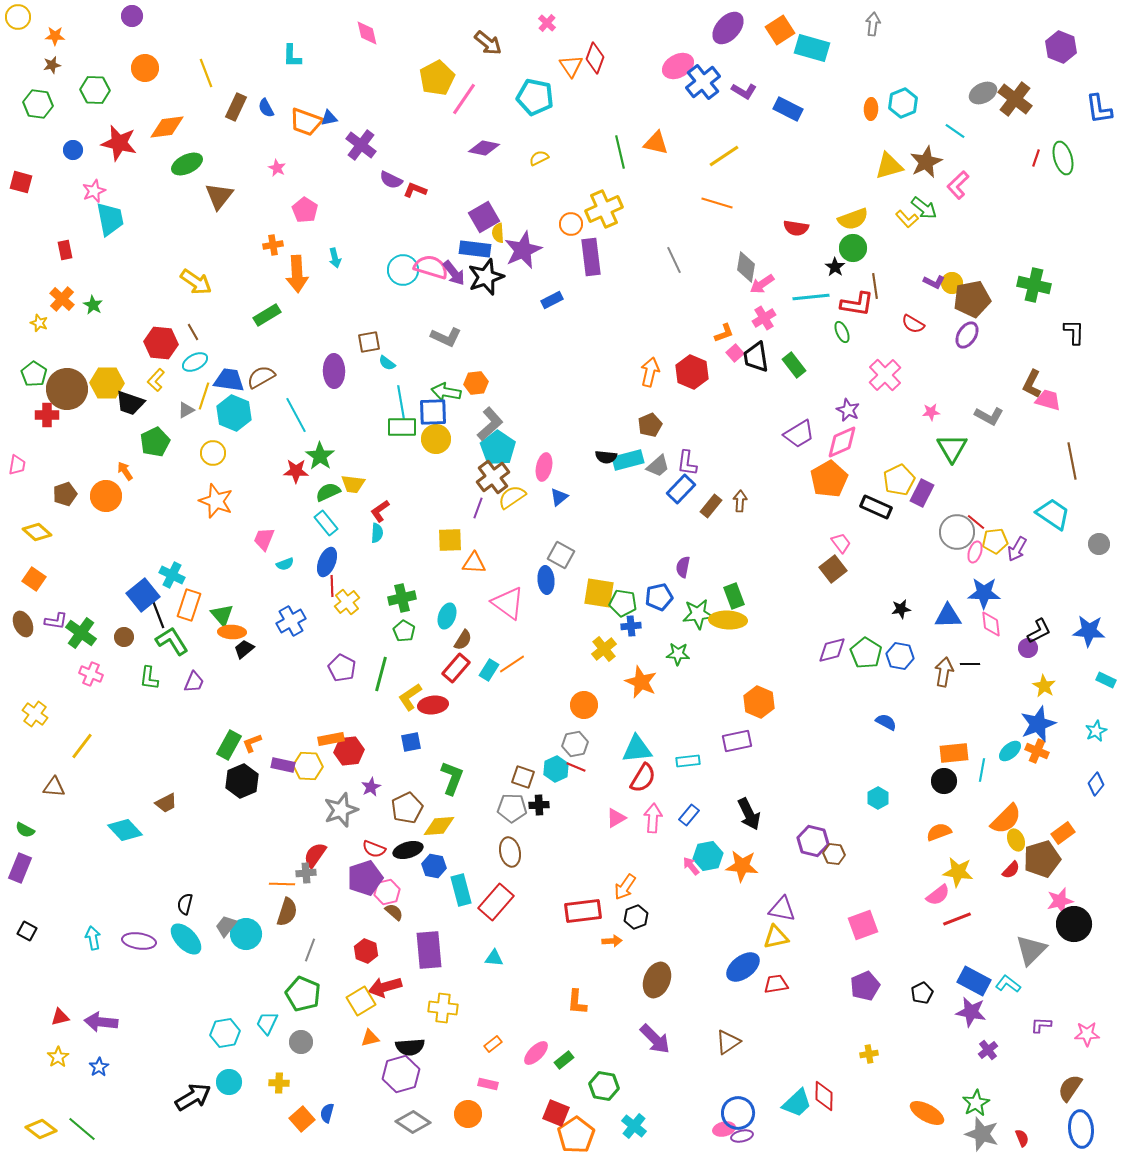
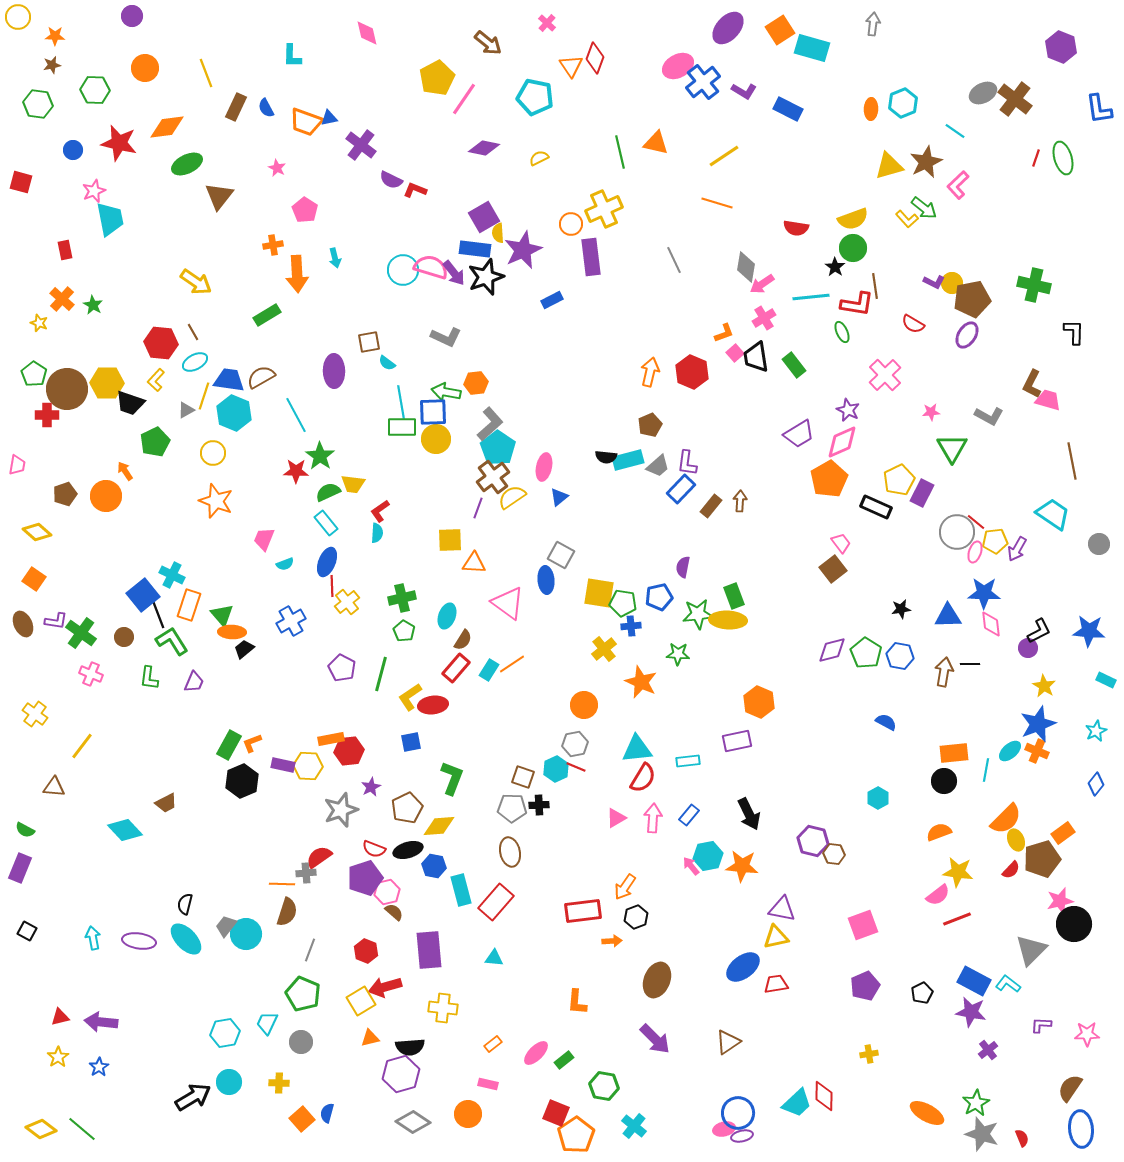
cyan line at (982, 770): moved 4 px right
red semicircle at (315, 855): moved 4 px right, 2 px down; rotated 20 degrees clockwise
